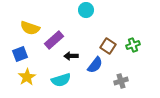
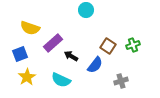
purple rectangle: moved 1 px left, 3 px down
black arrow: rotated 32 degrees clockwise
cyan semicircle: rotated 42 degrees clockwise
